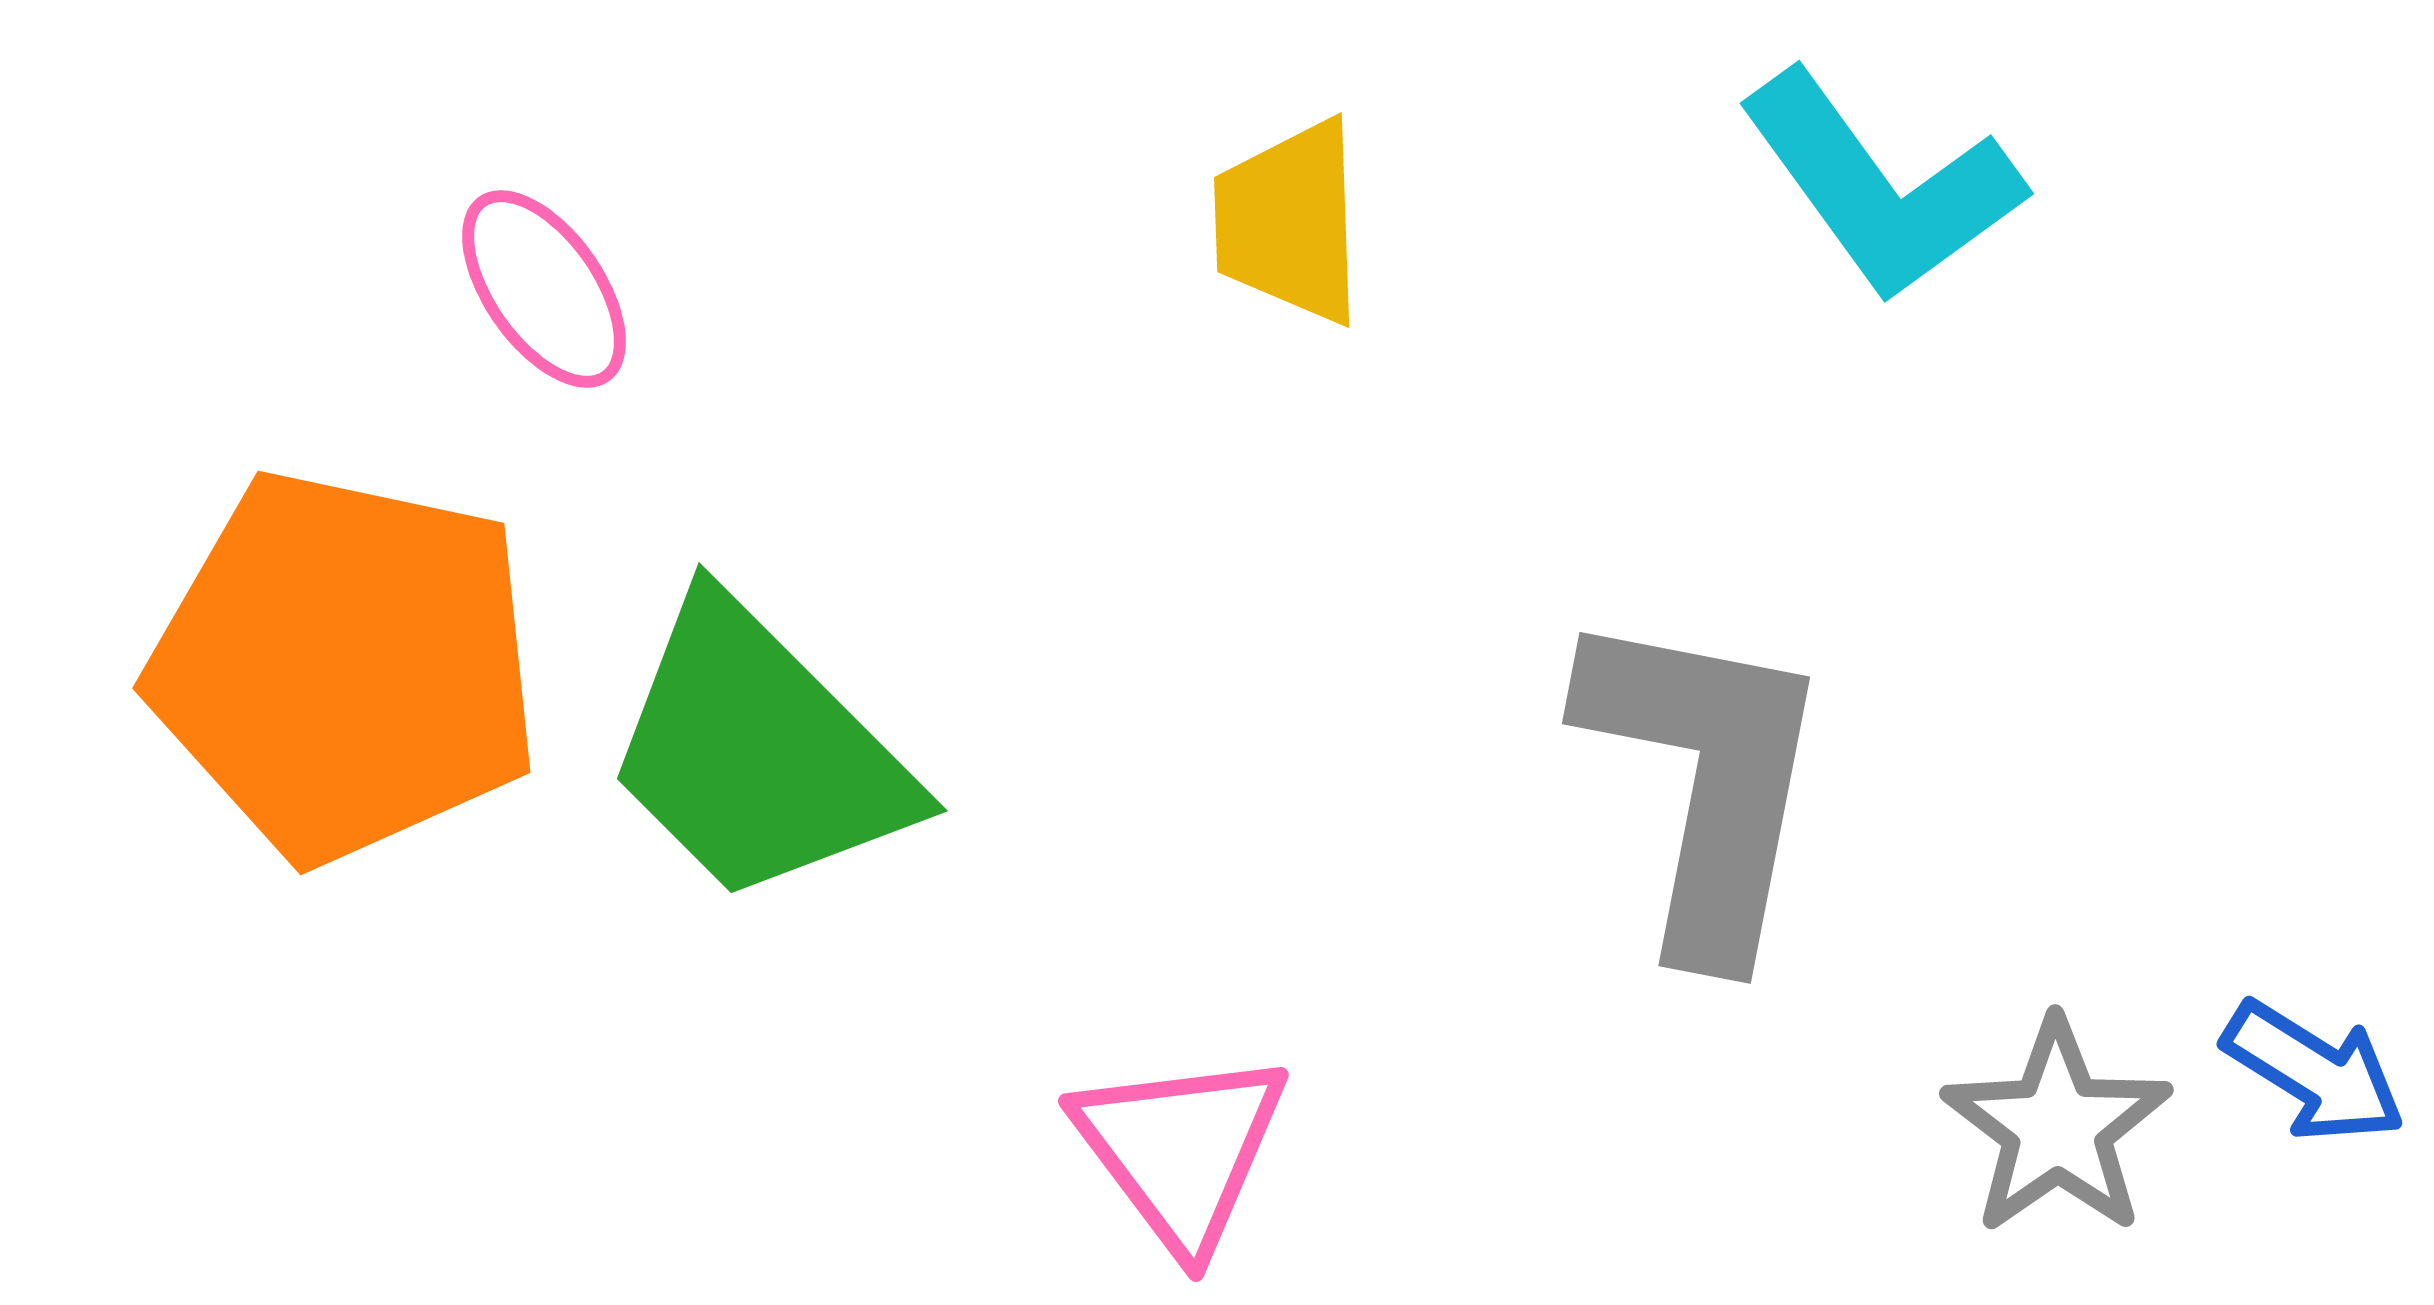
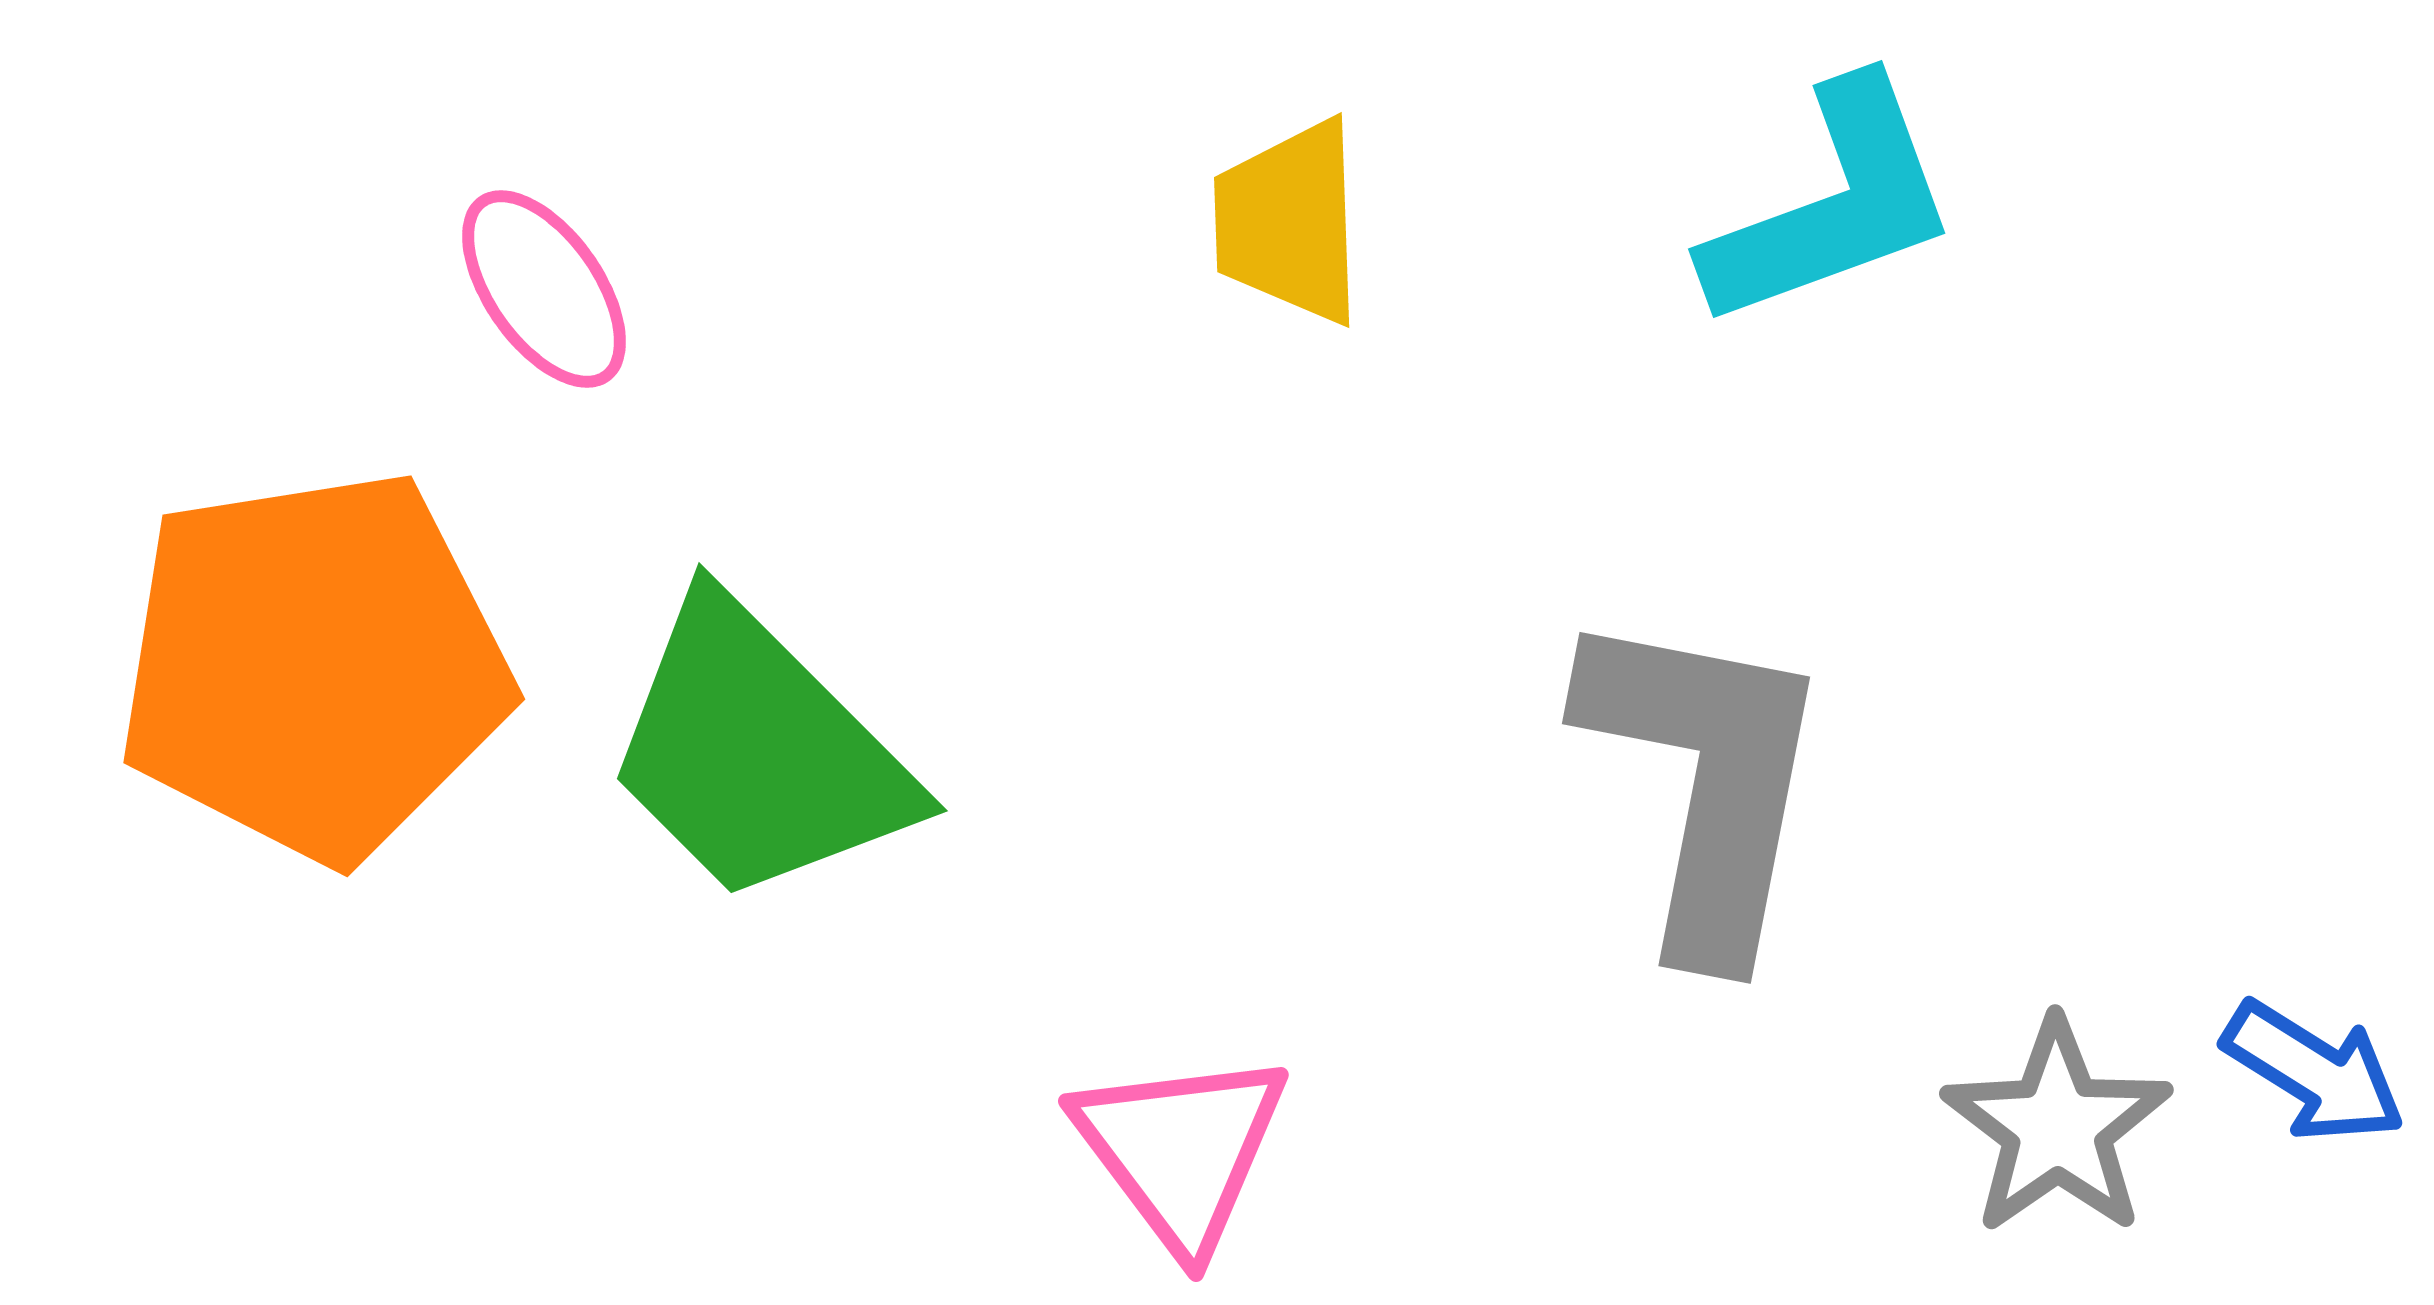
cyan L-shape: moved 49 px left, 19 px down; rotated 74 degrees counterclockwise
orange pentagon: moved 31 px left; rotated 21 degrees counterclockwise
